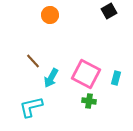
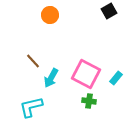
cyan rectangle: rotated 24 degrees clockwise
